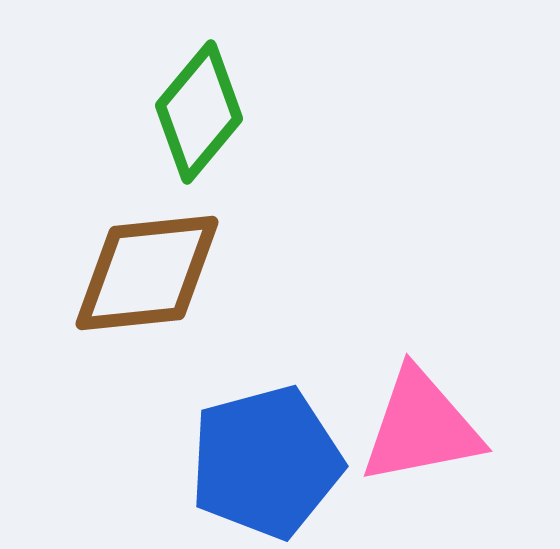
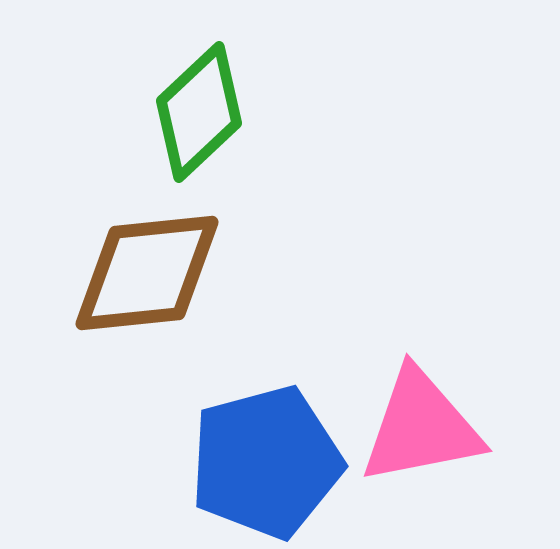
green diamond: rotated 7 degrees clockwise
